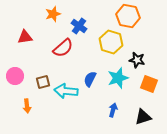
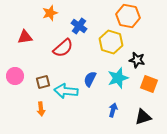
orange star: moved 3 px left, 1 px up
orange arrow: moved 14 px right, 3 px down
